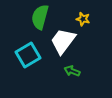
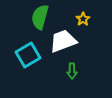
yellow star: rotated 24 degrees clockwise
white trapezoid: rotated 32 degrees clockwise
green arrow: rotated 112 degrees counterclockwise
